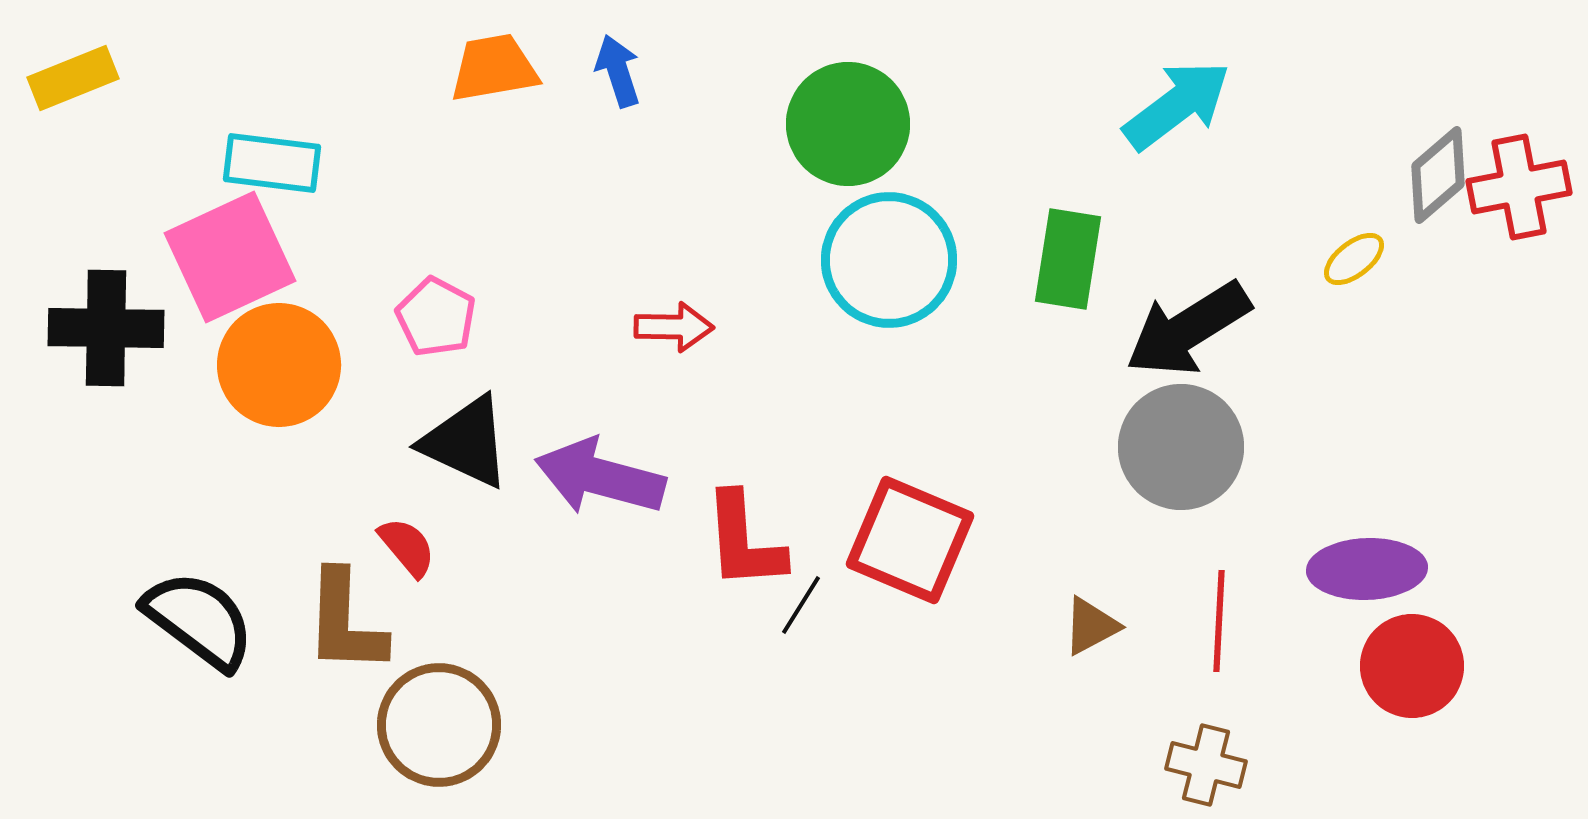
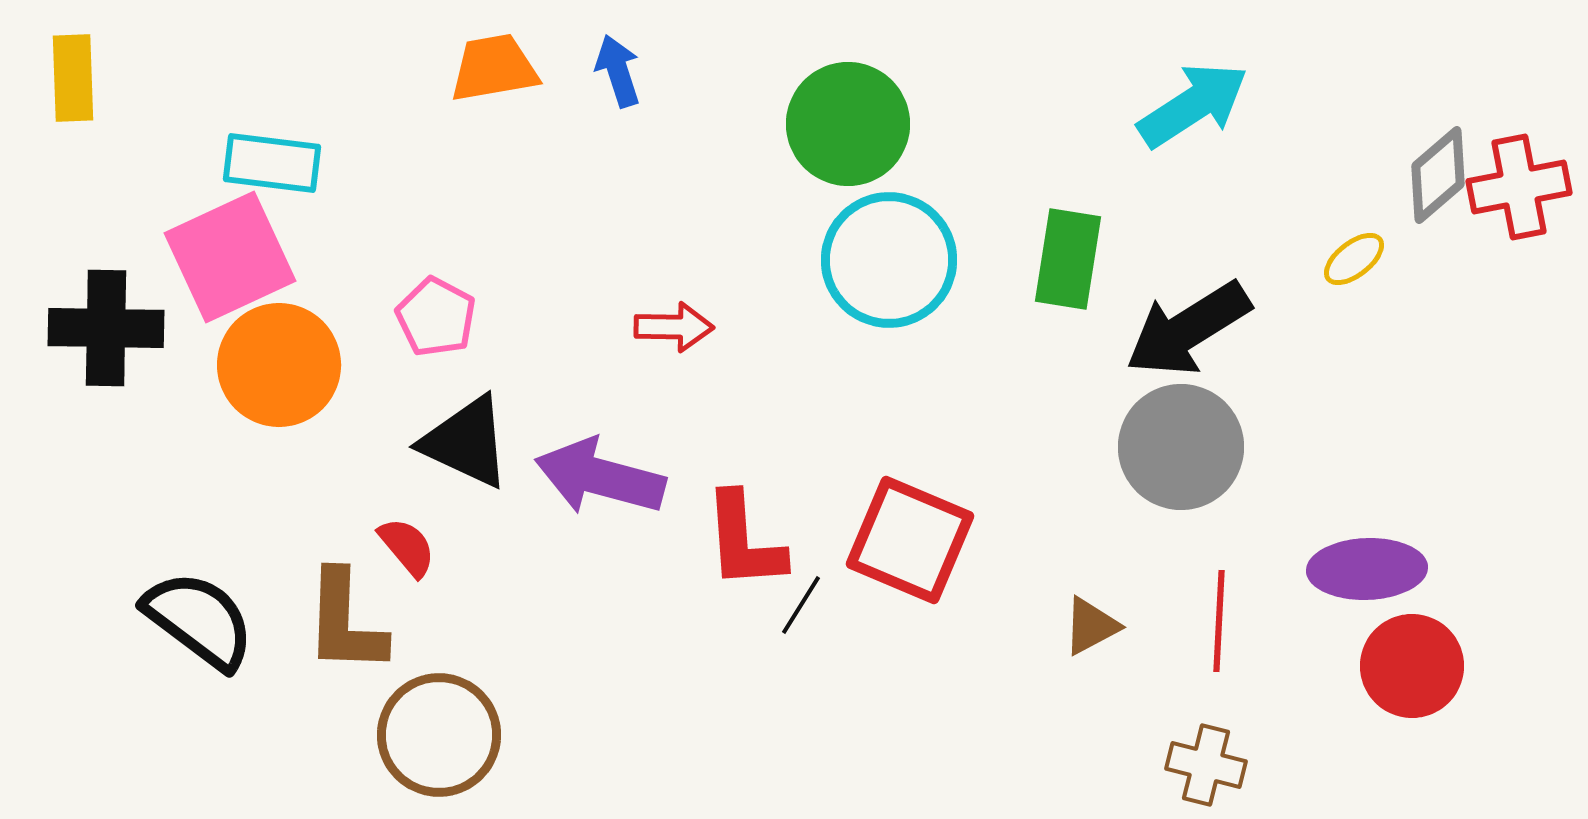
yellow rectangle: rotated 70 degrees counterclockwise
cyan arrow: moved 16 px right; rotated 4 degrees clockwise
brown circle: moved 10 px down
